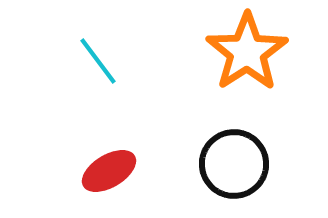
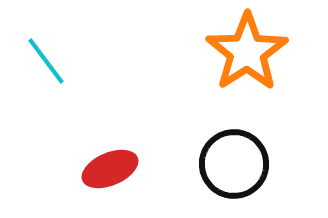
cyan line: moved 52 px left
red ellipse: moved 1 px right, 2 px up; rotated 8 degrees clockwise
